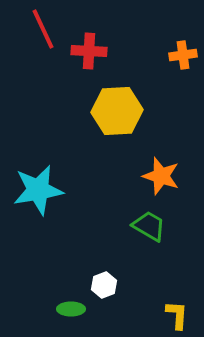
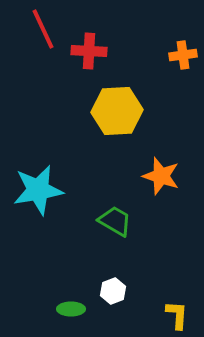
green trapezoid: moved 34 px left, 5 px up
white hexagon: moved 9 px right, 6 px down
